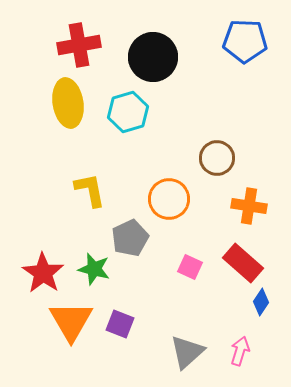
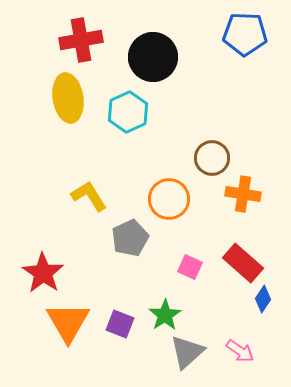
blue pentagon: moved 7 px up
red cross: moved 2 px right, 5 px up
yellow ellipse: moved 5 px up
cyan hexagon: rotated 9 degrees counterclockwise
brown circle: moved 5 px left
yellow L-shape: moved 1 px left, 6 px down; rotated 21 degrees counterclockwise
orange cross: moved 6 px left, 12 px up
green star: moved 71 px right, 46 px down; rotated 24 degrees clockwise
blue diamond: moved 2 px right, 3 px up
orange triangle: moved 3 px left, 1 px down
pink arrow: rotated 108 degrees clockwise
